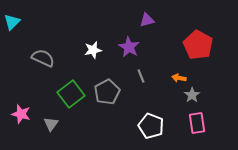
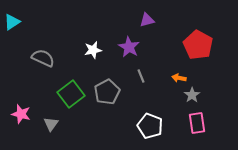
cyan triangle: rotated 12 degrees clockwise
white pentagon: moved 1 px left
